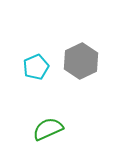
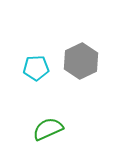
cyan pentagon: moved 1 px down; rotated 20 degrees clockwise
